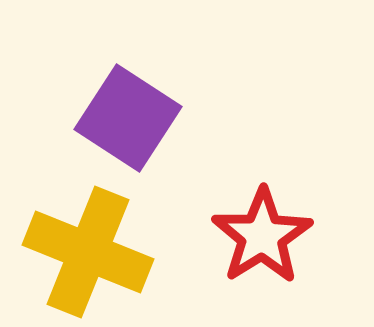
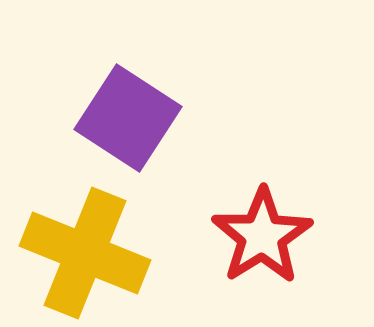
yellow cross: moved 3 px left, 1 px down
